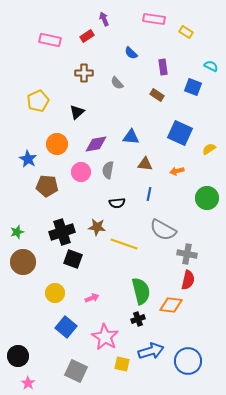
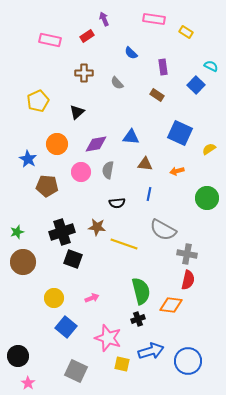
blue square at (193, 87): moved 3 px right, 2 px up; rotated 24 degrees clockwise
yellow circle at (55, 293): moved 1 px left, 5 px down
pink star at (105, 337): moved 3 px right, 1 px down; rotated 12 degrees counterclockwise
